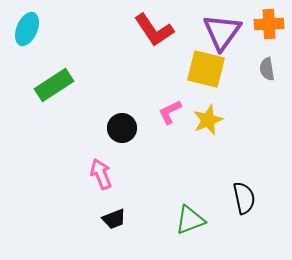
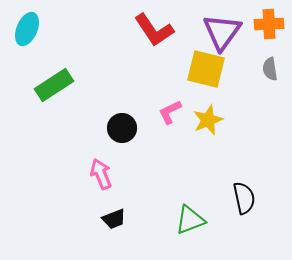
gray semicircle: moved 3 px right
